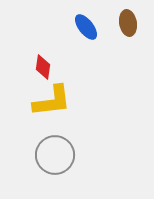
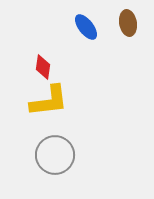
yellow L-shape: moved 3 px left
